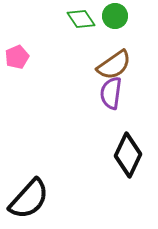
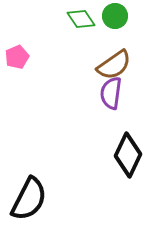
black semicircle: rotated 15 degrees counterclockwise
